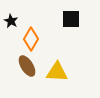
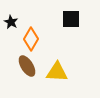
black star: moved 1 px down
